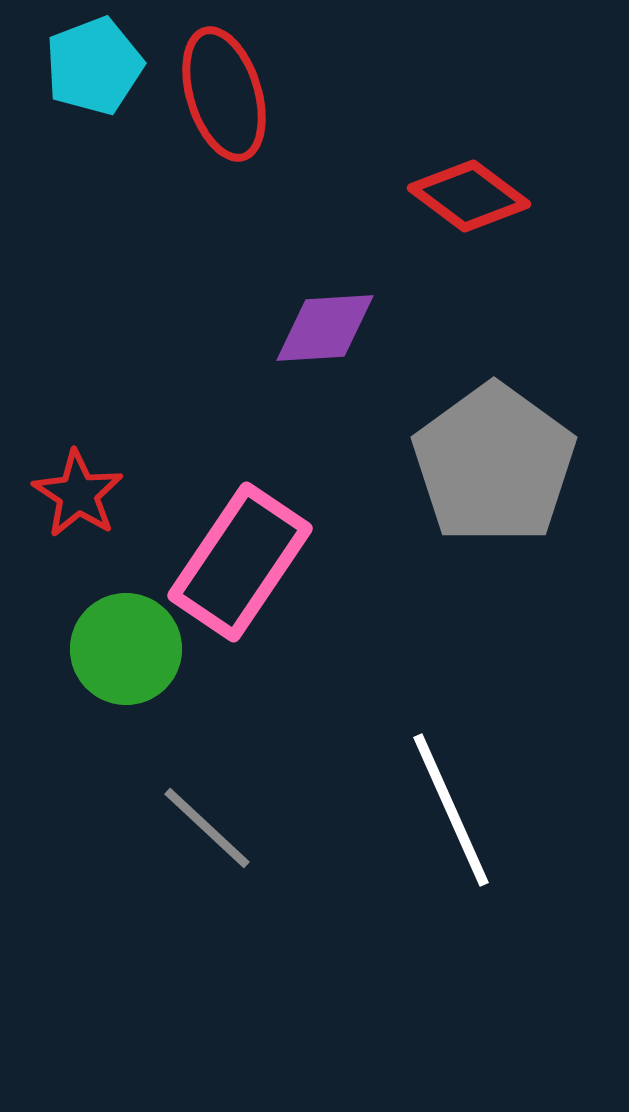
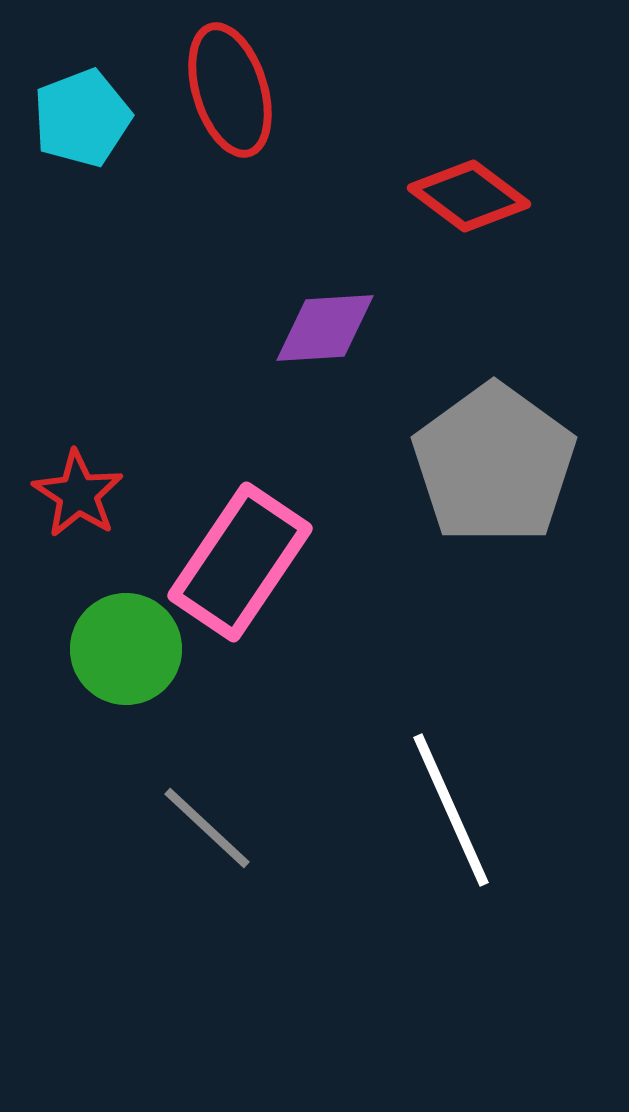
cyan pentagon: moved 12 px left, 52 px down
red ellipse: moved 6 px right, 4 px up
